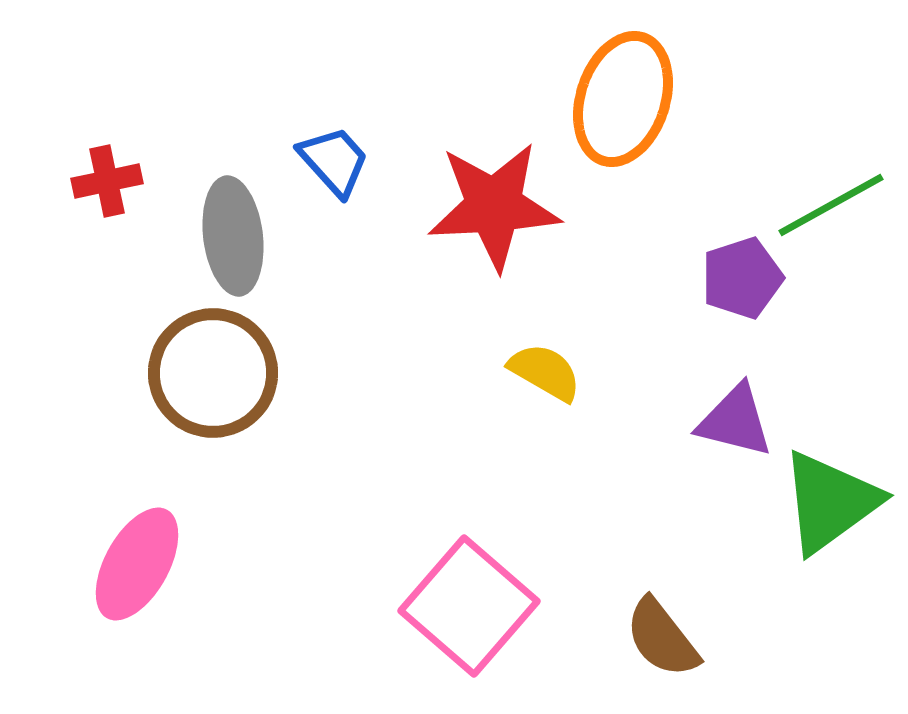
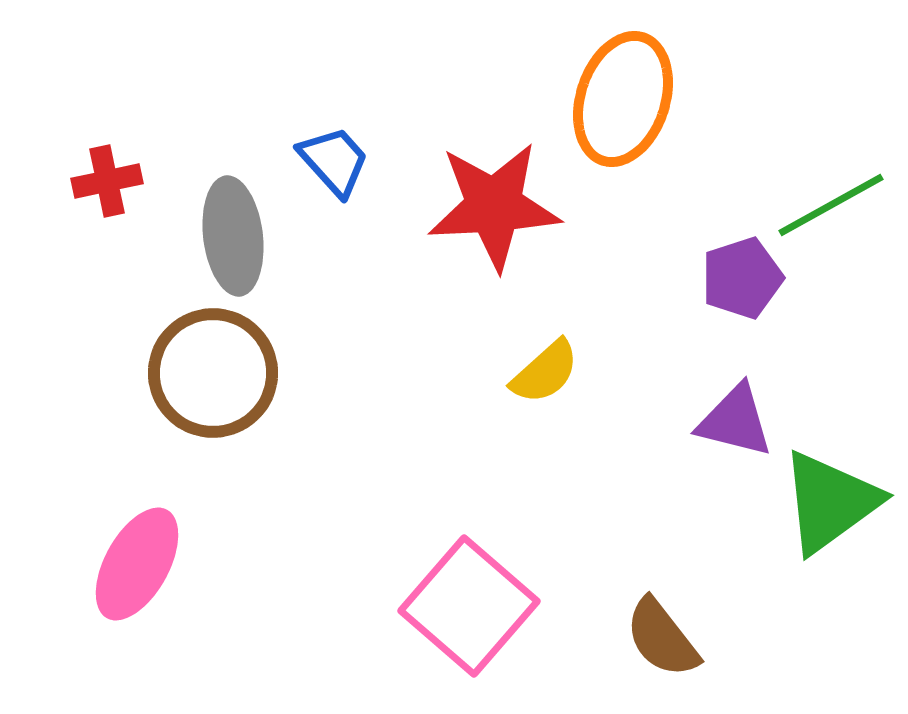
yellow semicircle: rotated 108 degrees clockwise
